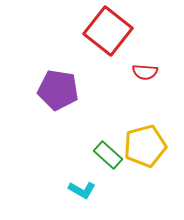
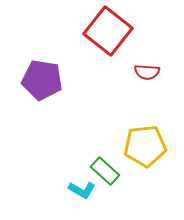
red semicircle: moved 2 px right
purple pentagon: moved 16 px left, 10 px up
yellow pentagon: rotated 9 degrees clockwise
green rectangle: moved 3 px left, 16 px down
